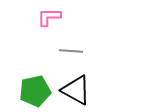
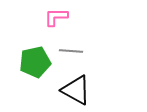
pink L-shape: moved 7 px right
green pentagon: moved 29 px up
